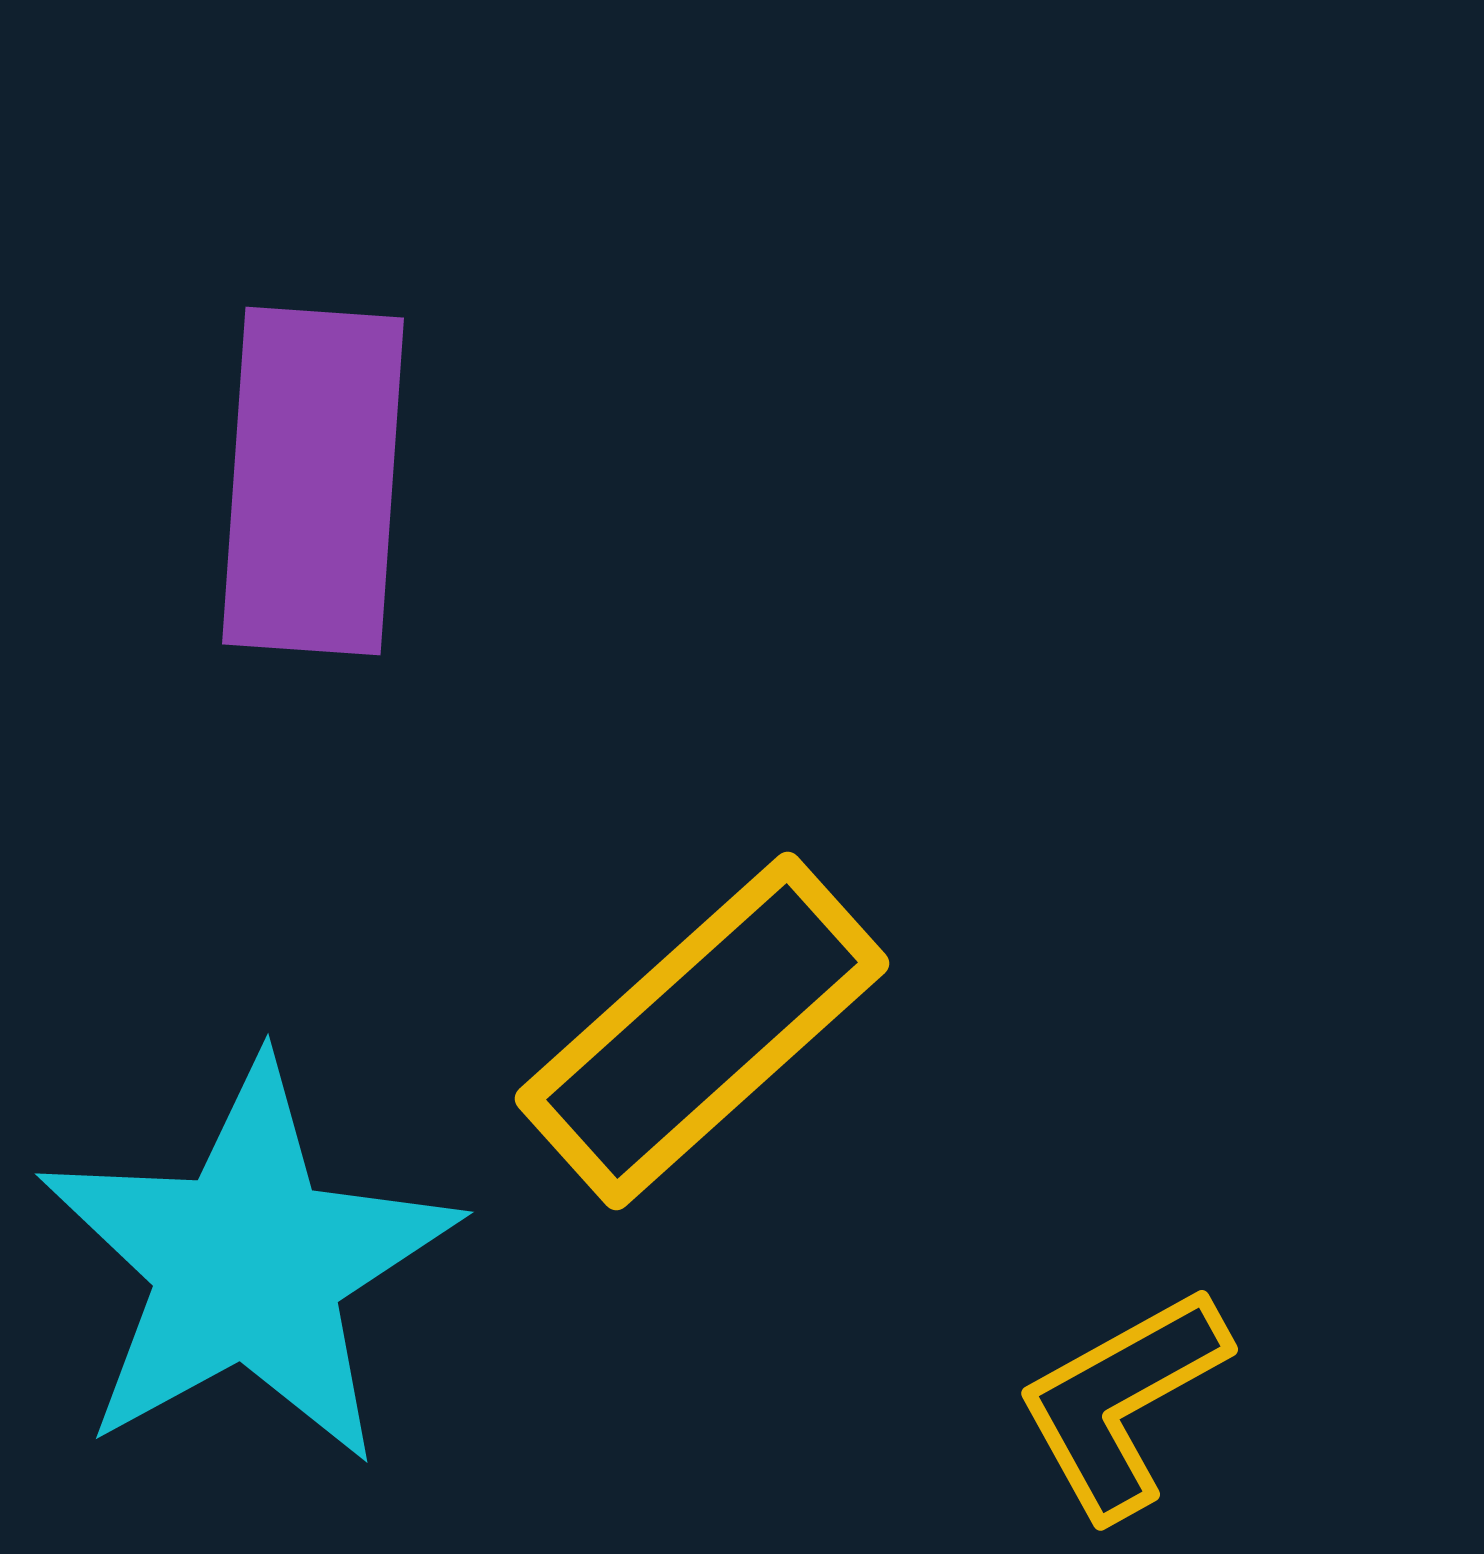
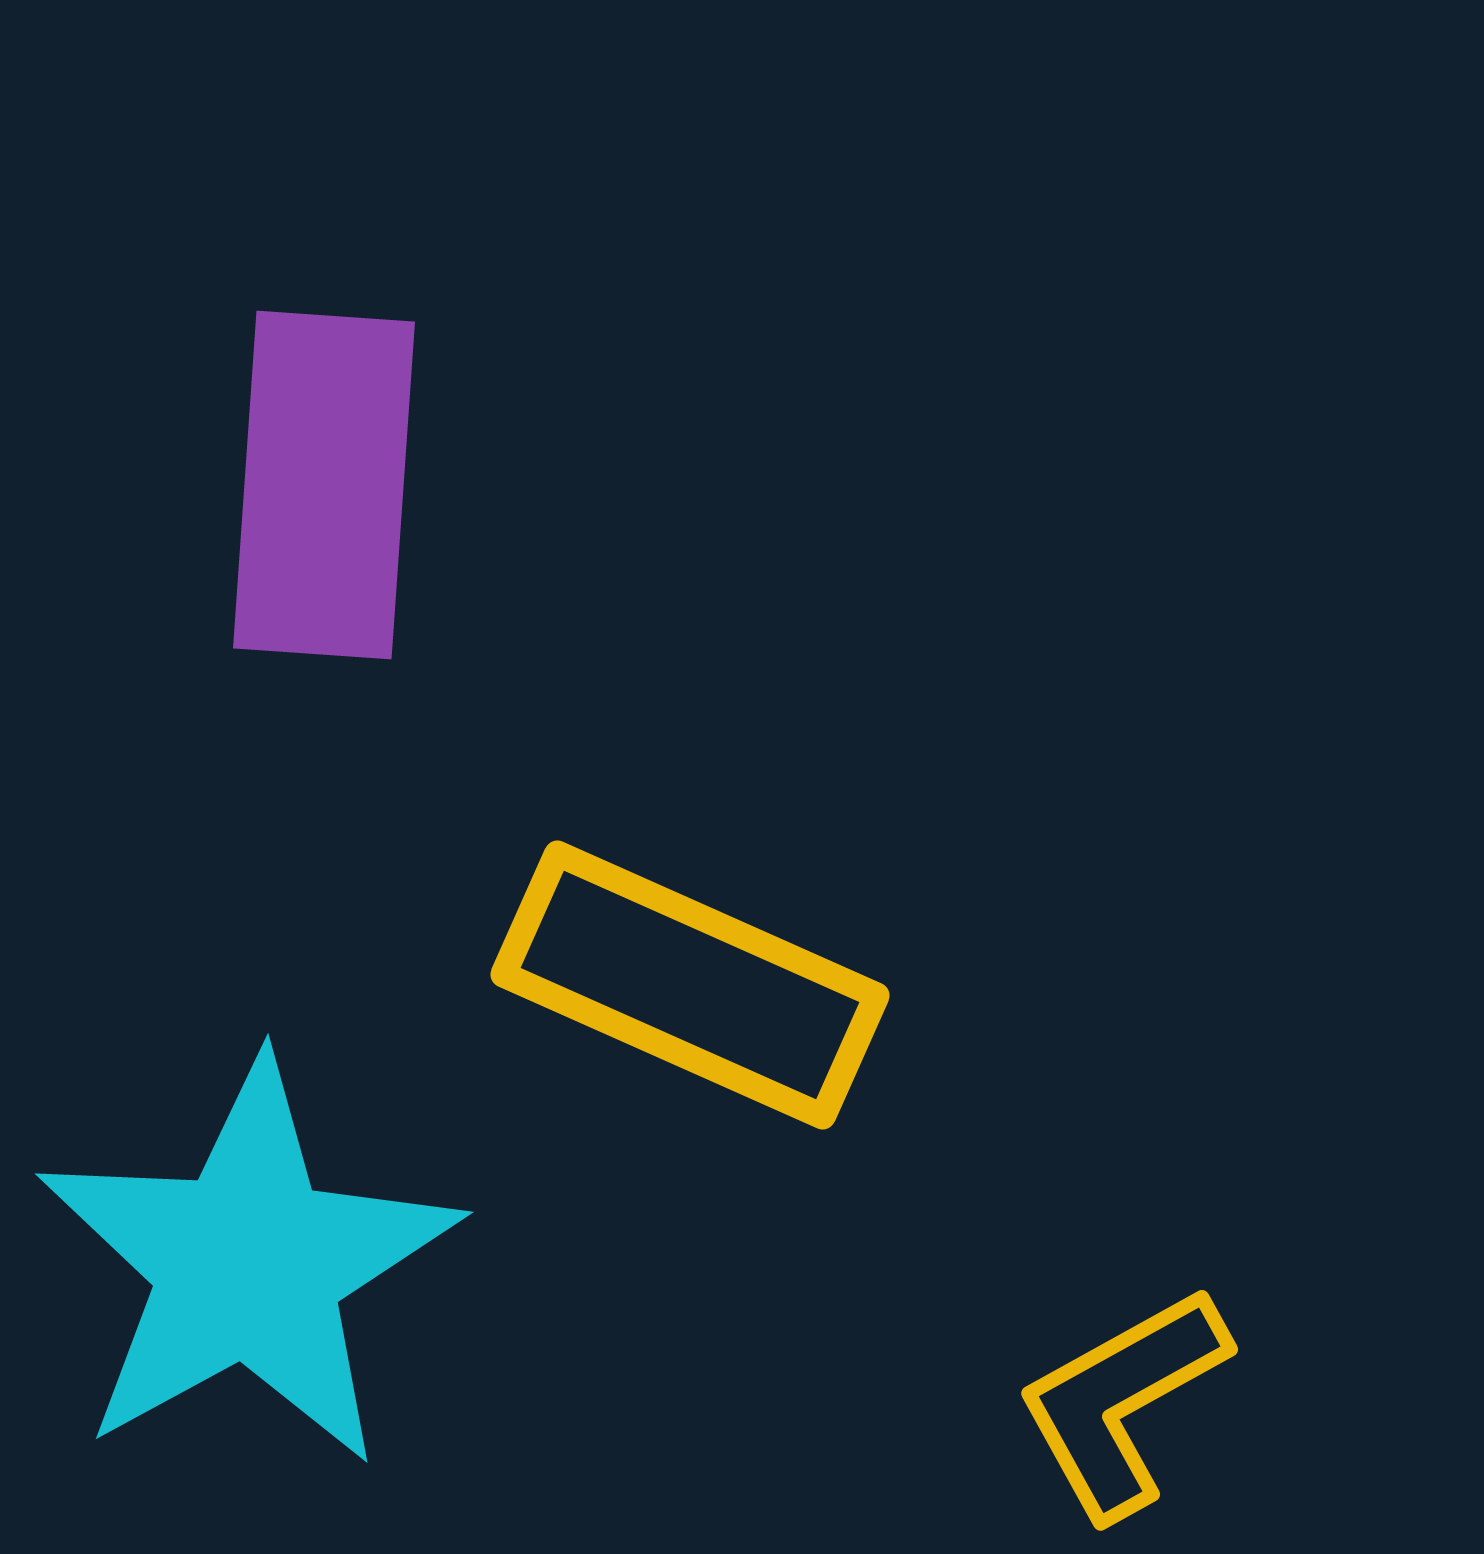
purple rectangle: moved 11 px right, 4 px down
yellow rectangle: moved 12 px left, 46 px up; rotated 66 degrees clockwise
